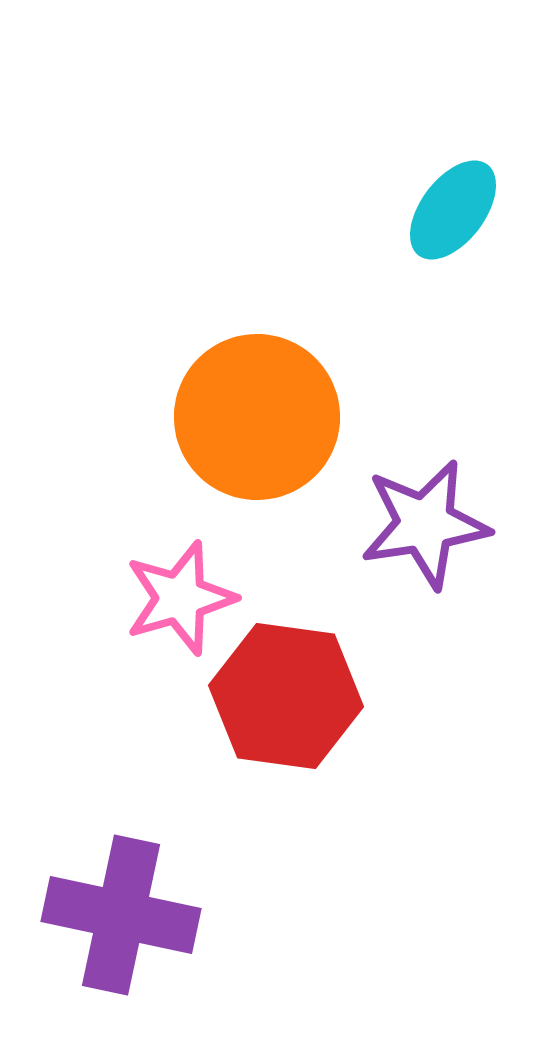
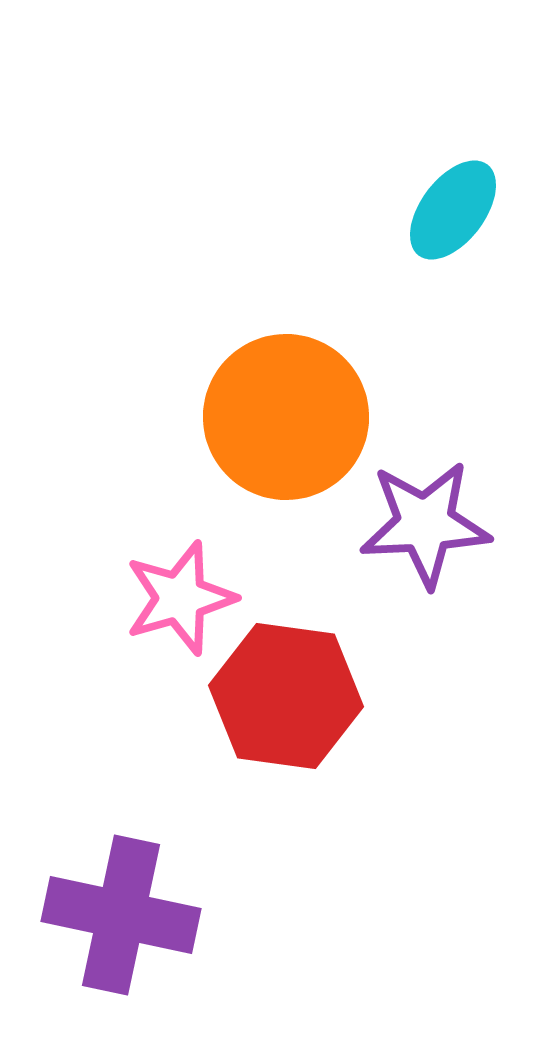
orange circle: moved 29 px right
purple star: rotated 6 degrees clockwise
